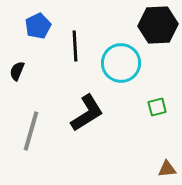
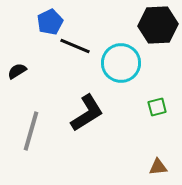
blue pentagon: moved 12 px right, 4 px up
black line: rotated 64 degrees counterclockwise
black semicircle: rotated 36 degrees clockwise
brown triangle: moved 9 px left, 2 px up
